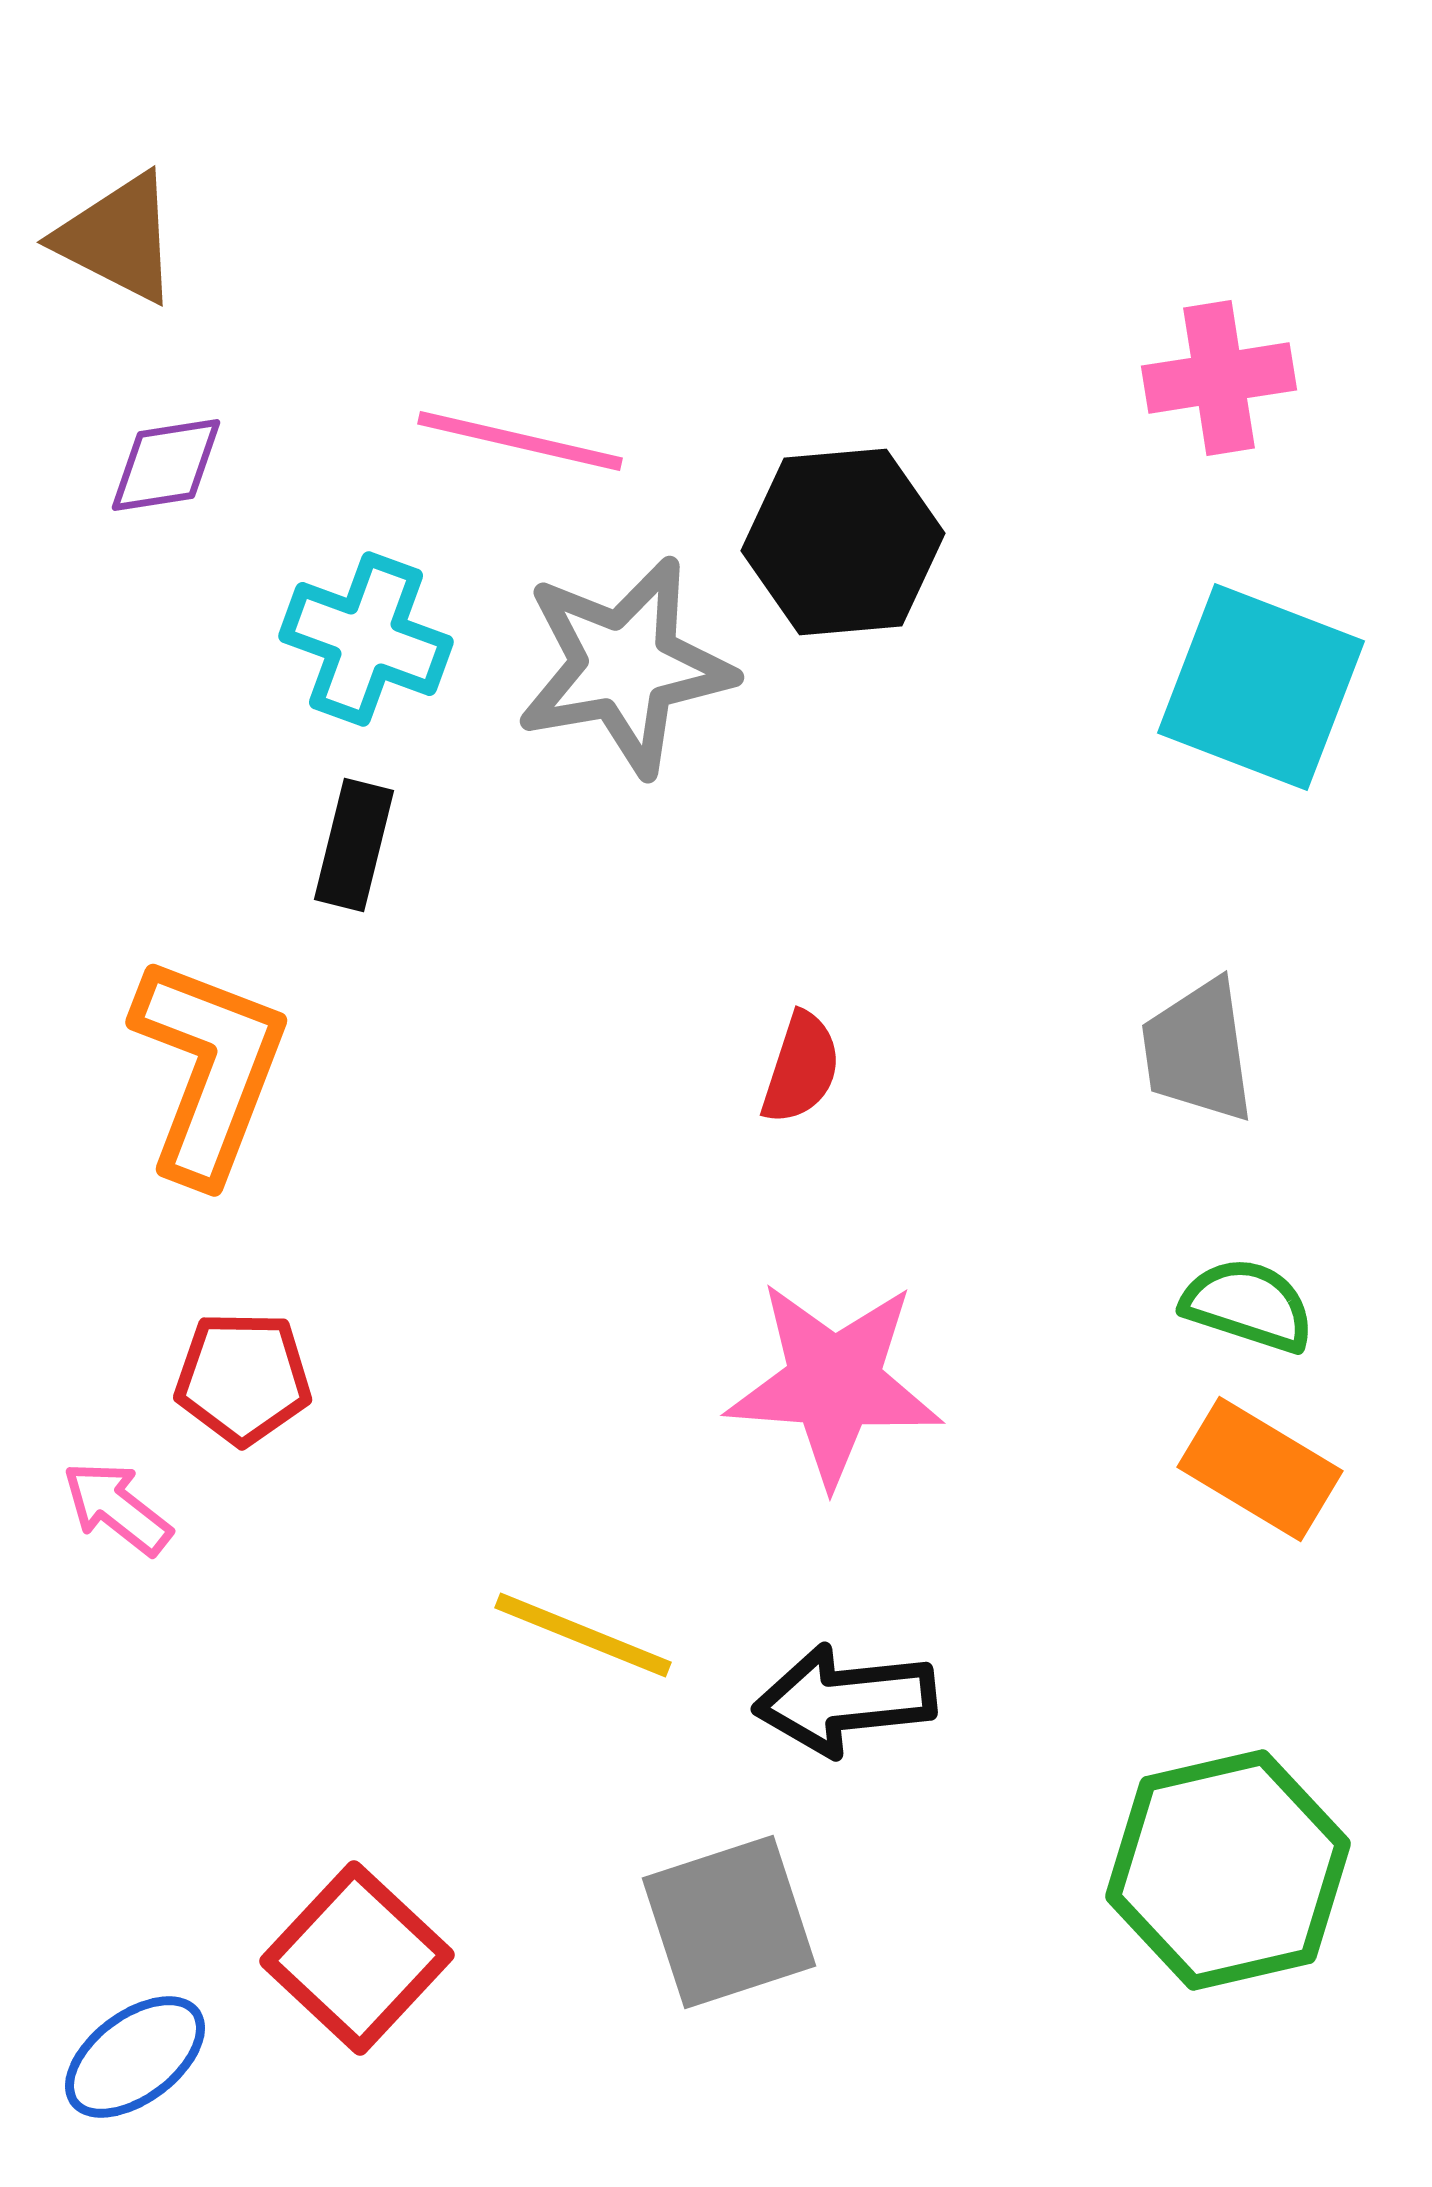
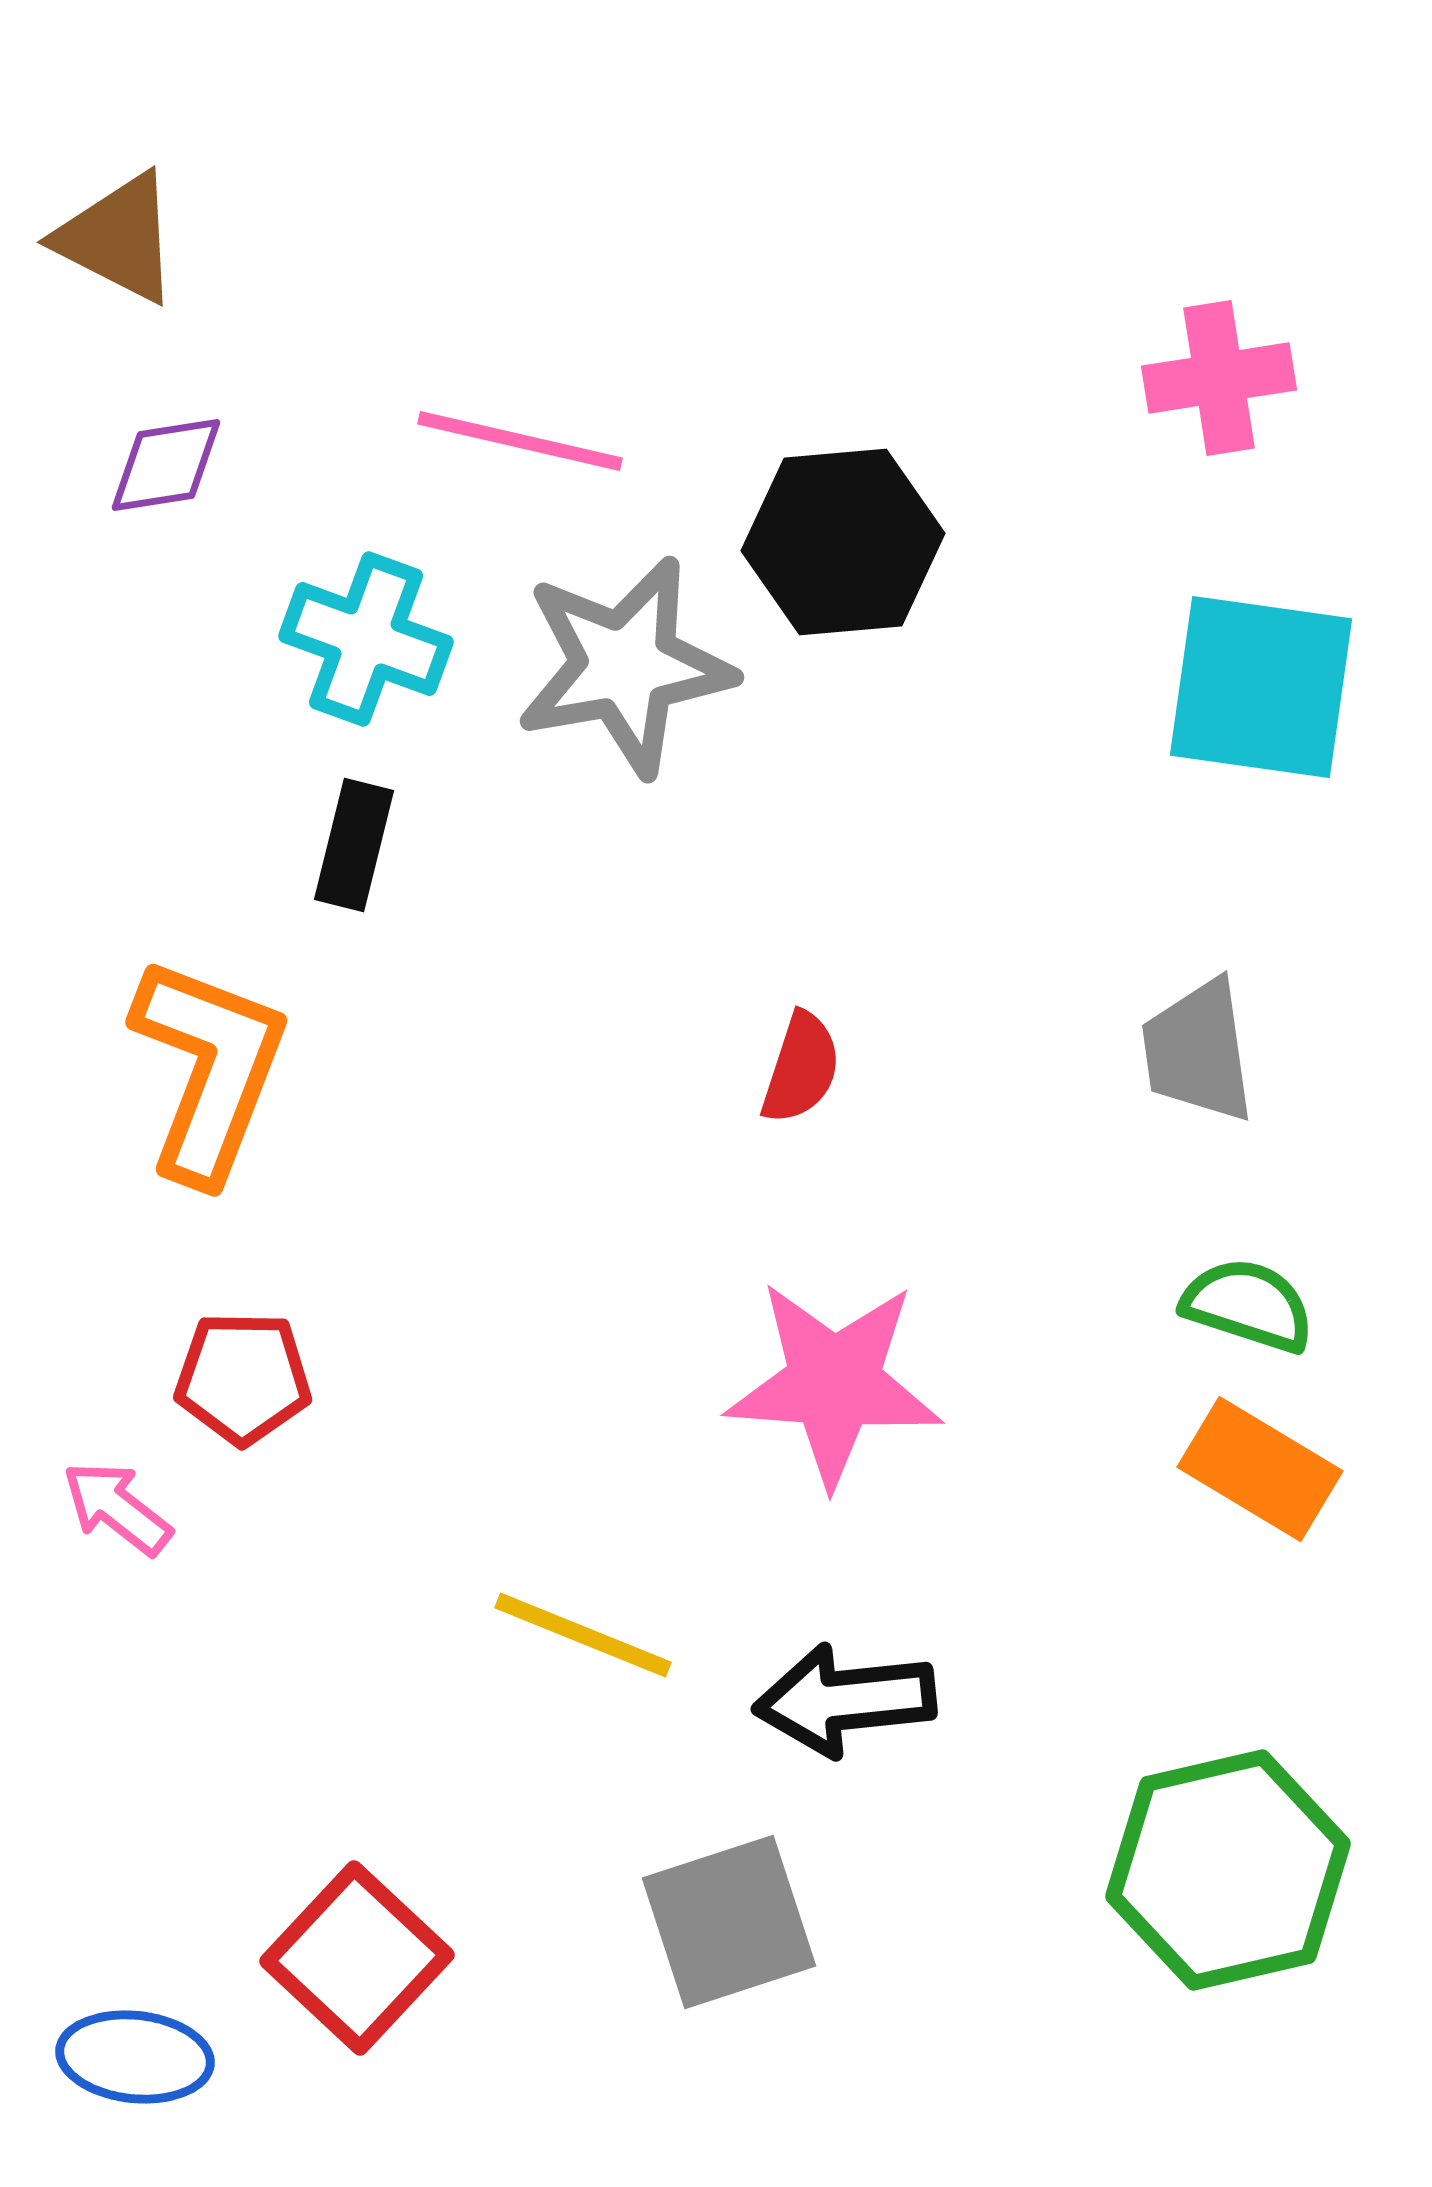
cyan square: rotated 13 degrees counterclockwise
blue ellipse: rotated 43 degrees clockwise
